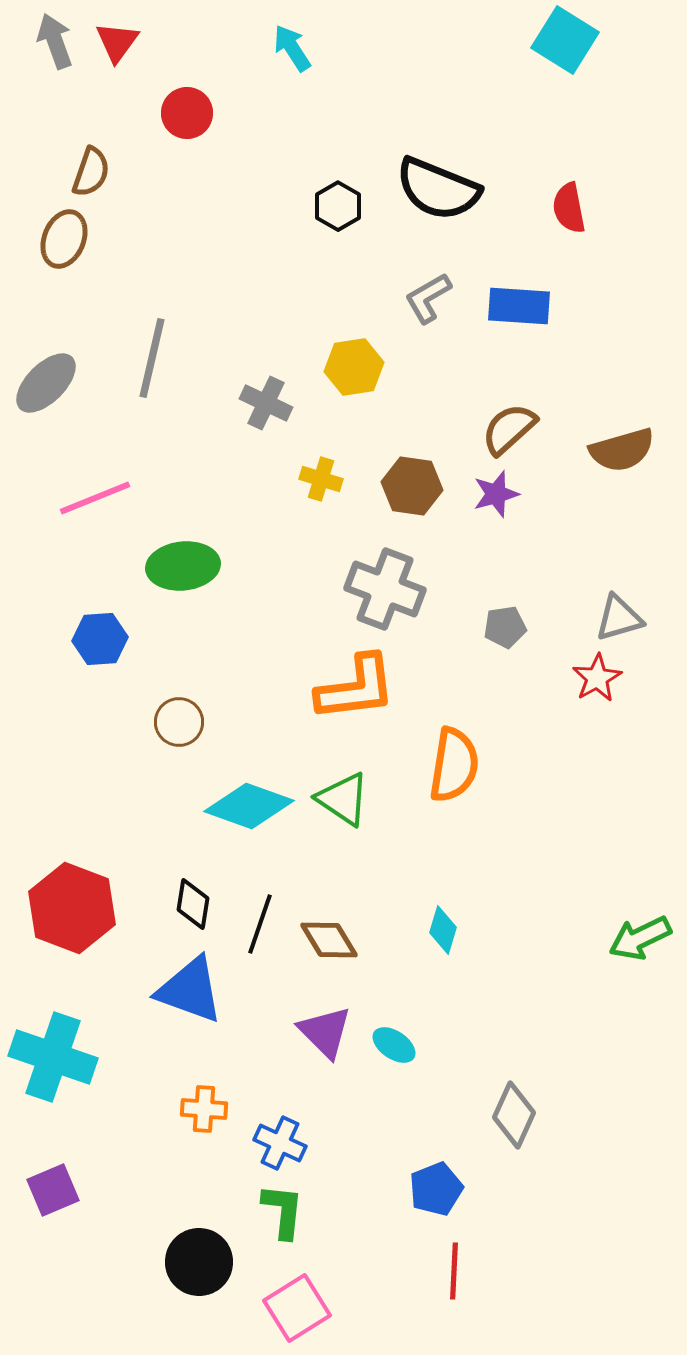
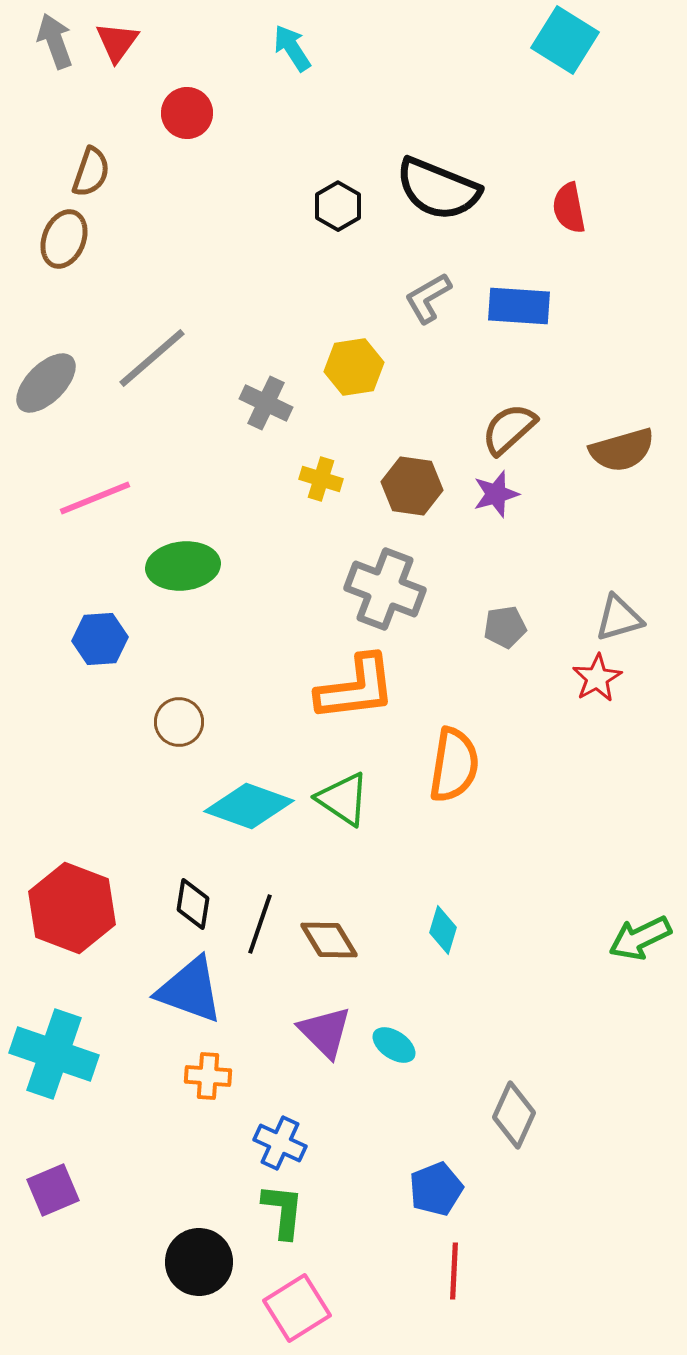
gray line at (152, 358): rotated 36 degrees clockwise
cyan cross at (53, 1057): moved 1 px right, 3 px up
orange cross at (204, 1109): moved 4 px right, 33 px up
